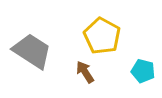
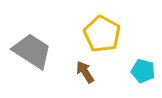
yellow pentagon: moved 2 px up
